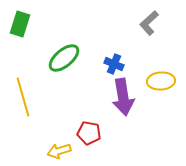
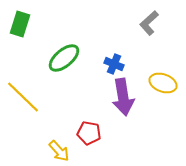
yellow ellipse: moved 2 px right, 2 px down; rotated 24 degrees clockwise
yellow line: rotated 30 degrees counterclockwise
yellow arrow: rotated 115 degrees counterclockwise
